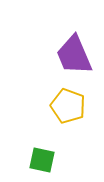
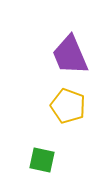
purple trapezoid: moved 4 px left
